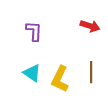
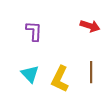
cyan triangle: moved 2 px left, 1 px down; rotated 12 degrees clockwise
